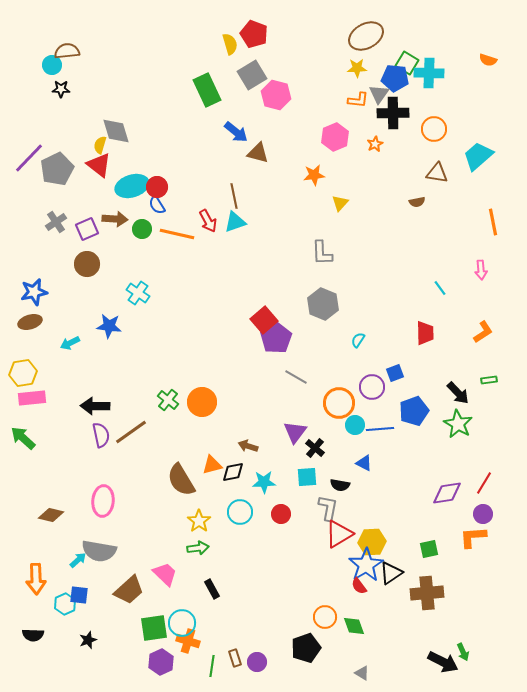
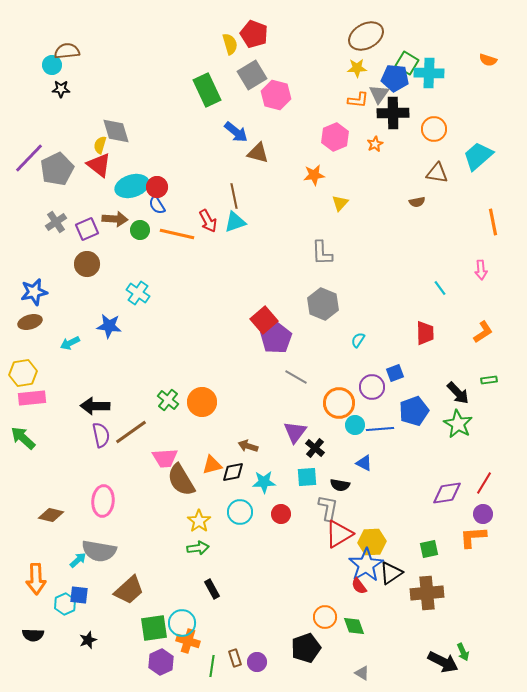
green circle at (142, 229): moved 2 px left, 1 px down
pink trapezoid at (165, 574): moved 116 px up; rotated 132 degrees clockwise
